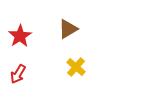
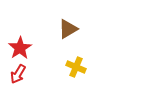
red star: moved 12 px down
yellow cross: rotated 18 degrees counterclockwise
